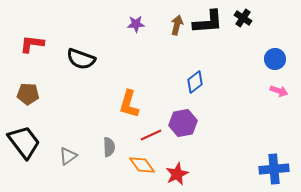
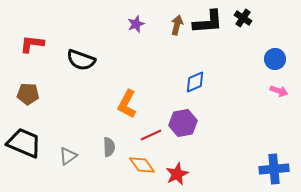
purple star: rotated 18 degrees counterclockwise
black semicircle: moved 1 px down
blue diamond: rotated 15 degrees clockwise
orange L-shape: moved 2 px left; rotated 12 degrees clockwise
black trapezoid: moved 1 px down; rotated 30 degrees counterclockwise
